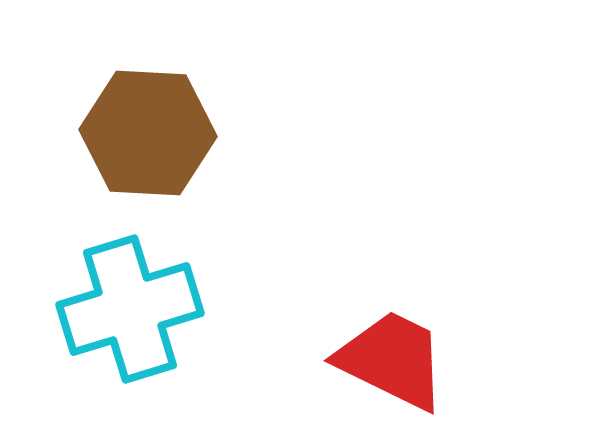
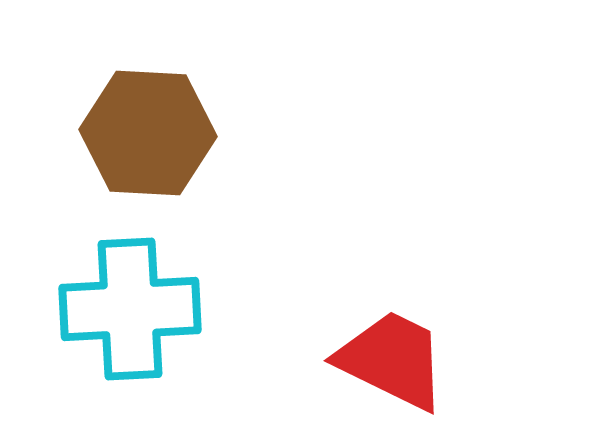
cyan cross: rotated 14 degrees clockwise
